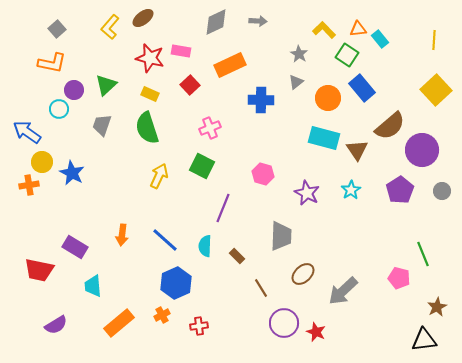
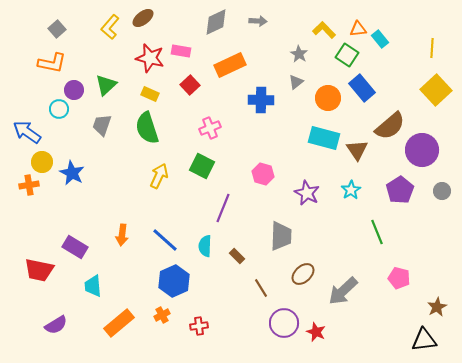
yellow line at (434, 40): moved 2 px left, 8 px down
green line at (423, 254): moved 46 px left, 22 px up
blue hexagon at (176, 283): moved 2 px left, 2 px up
